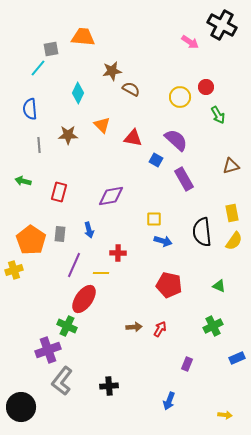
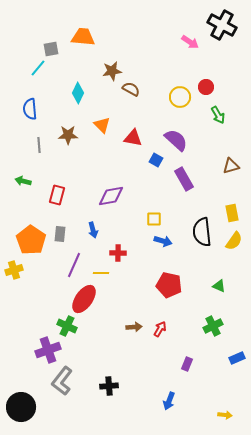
red rectangle at (59, 192): moved 2 px left, 3 px down
blue arrow at (89, 230): moved 4 px right
